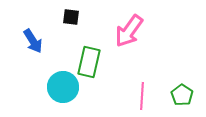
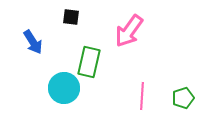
blue arrow: moved 1 px down
cyan circle: moved 1 px right, 1 px down
green pentagon: moved 1 px right, 3 px down; rotated 20 degrees clockwise
